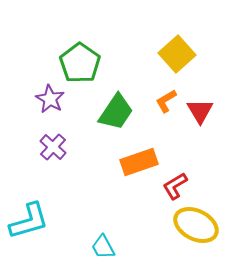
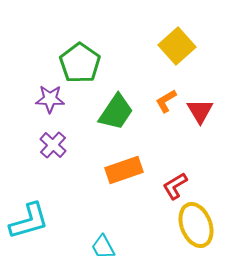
yellow square: moved 8 px up
purple star: rotated 28 degrees counterclockwise
purple cross: moved 2 px up
orange rectangle: moved 15 px left, 8 px down
yellow ellipse: rotated 42 degrees clockwise
